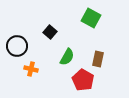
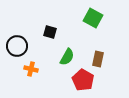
green square: moved 2 px right
black square: rotated 24 degrees counterclockwise
